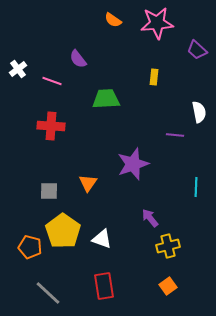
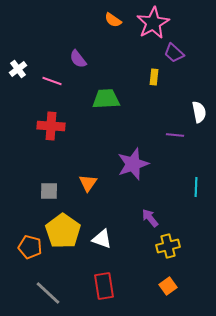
pink star: moved 4 px left; rotated 24 degrees counterclockwise
purple trapezoid: moved 23 px left, 3 px down
